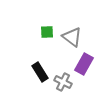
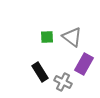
green square: moved 5 px down
